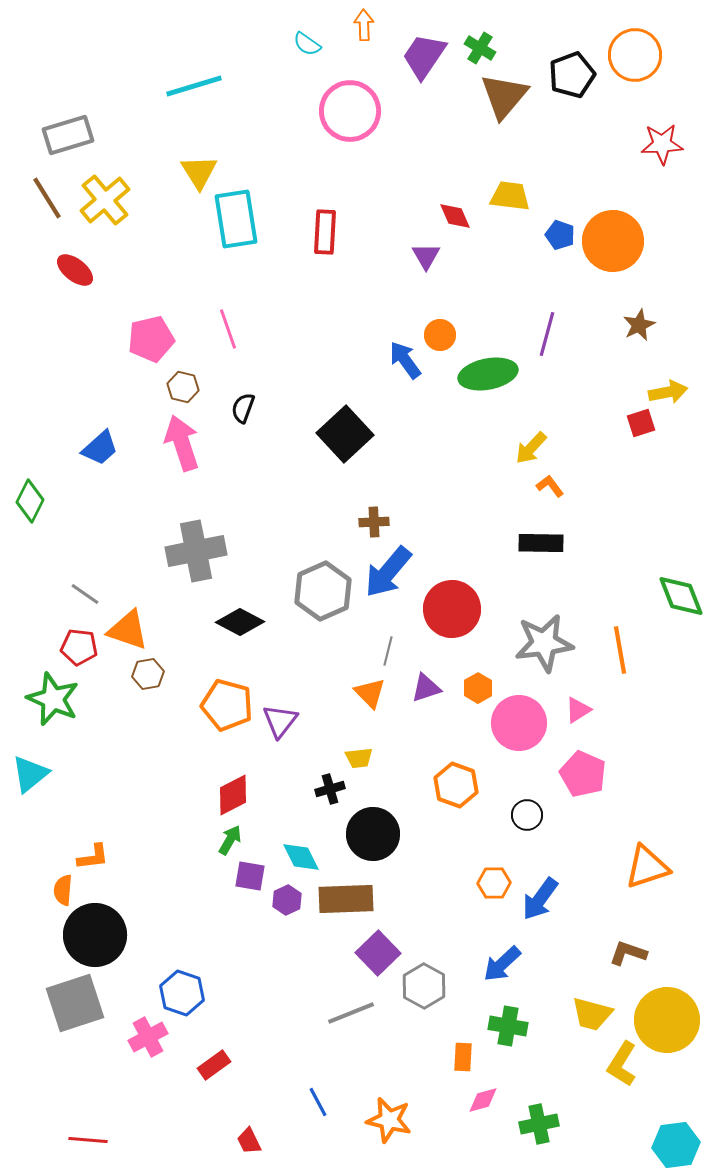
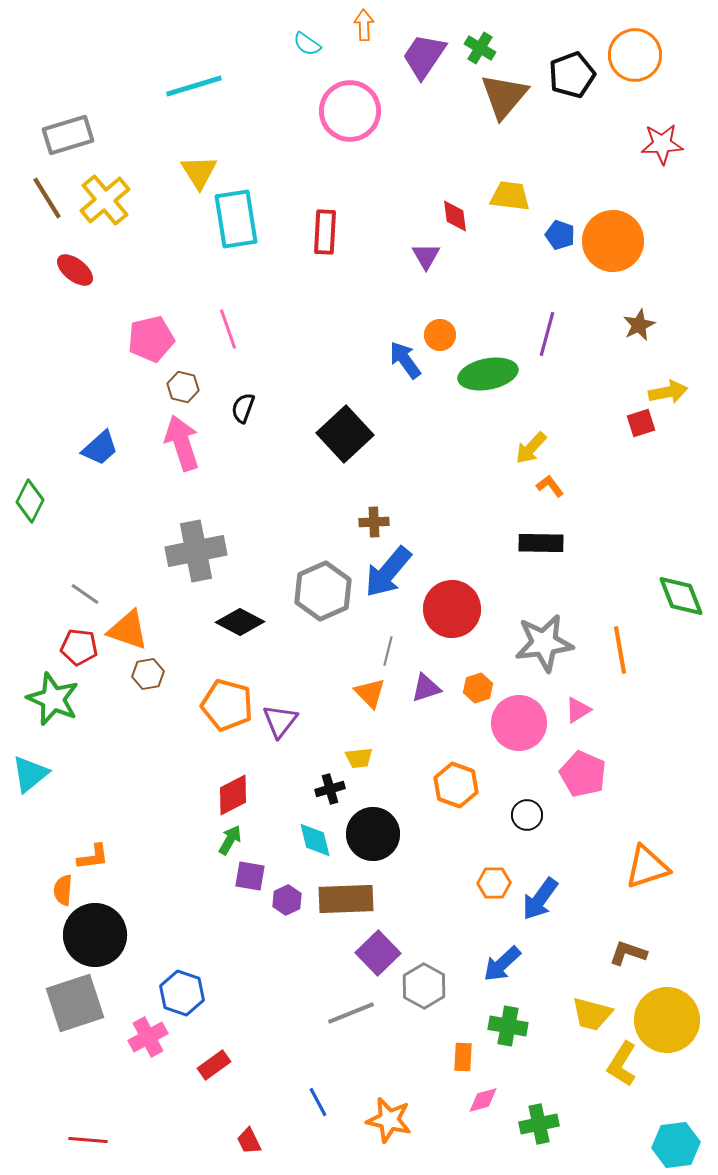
red diamond at (455, 216): rotated 16 degrees clockwise
orange hexagon at (478, 688): rotated 12 degrees clockwise
cyan diamond at (301, 857): moved 14 px right, 17 px up; rotated 12 degrees clockwise
